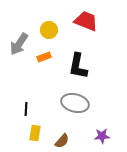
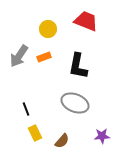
yellow circle: moved 1 px left, 1 px up
gray arrow: moved 12 px down
gray ellipse: rotated 8 degrees clockwise
black line: rotated 24 degrees counterclockwise
yellow rectangle: rotated 35 degrees counterclockwise
